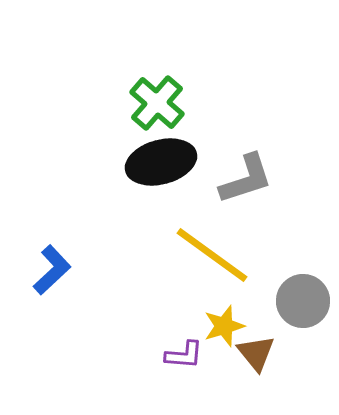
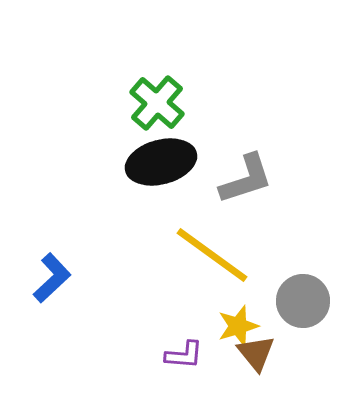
blue L-shape: moved 8 px down
yellow star: moved 14 px right
